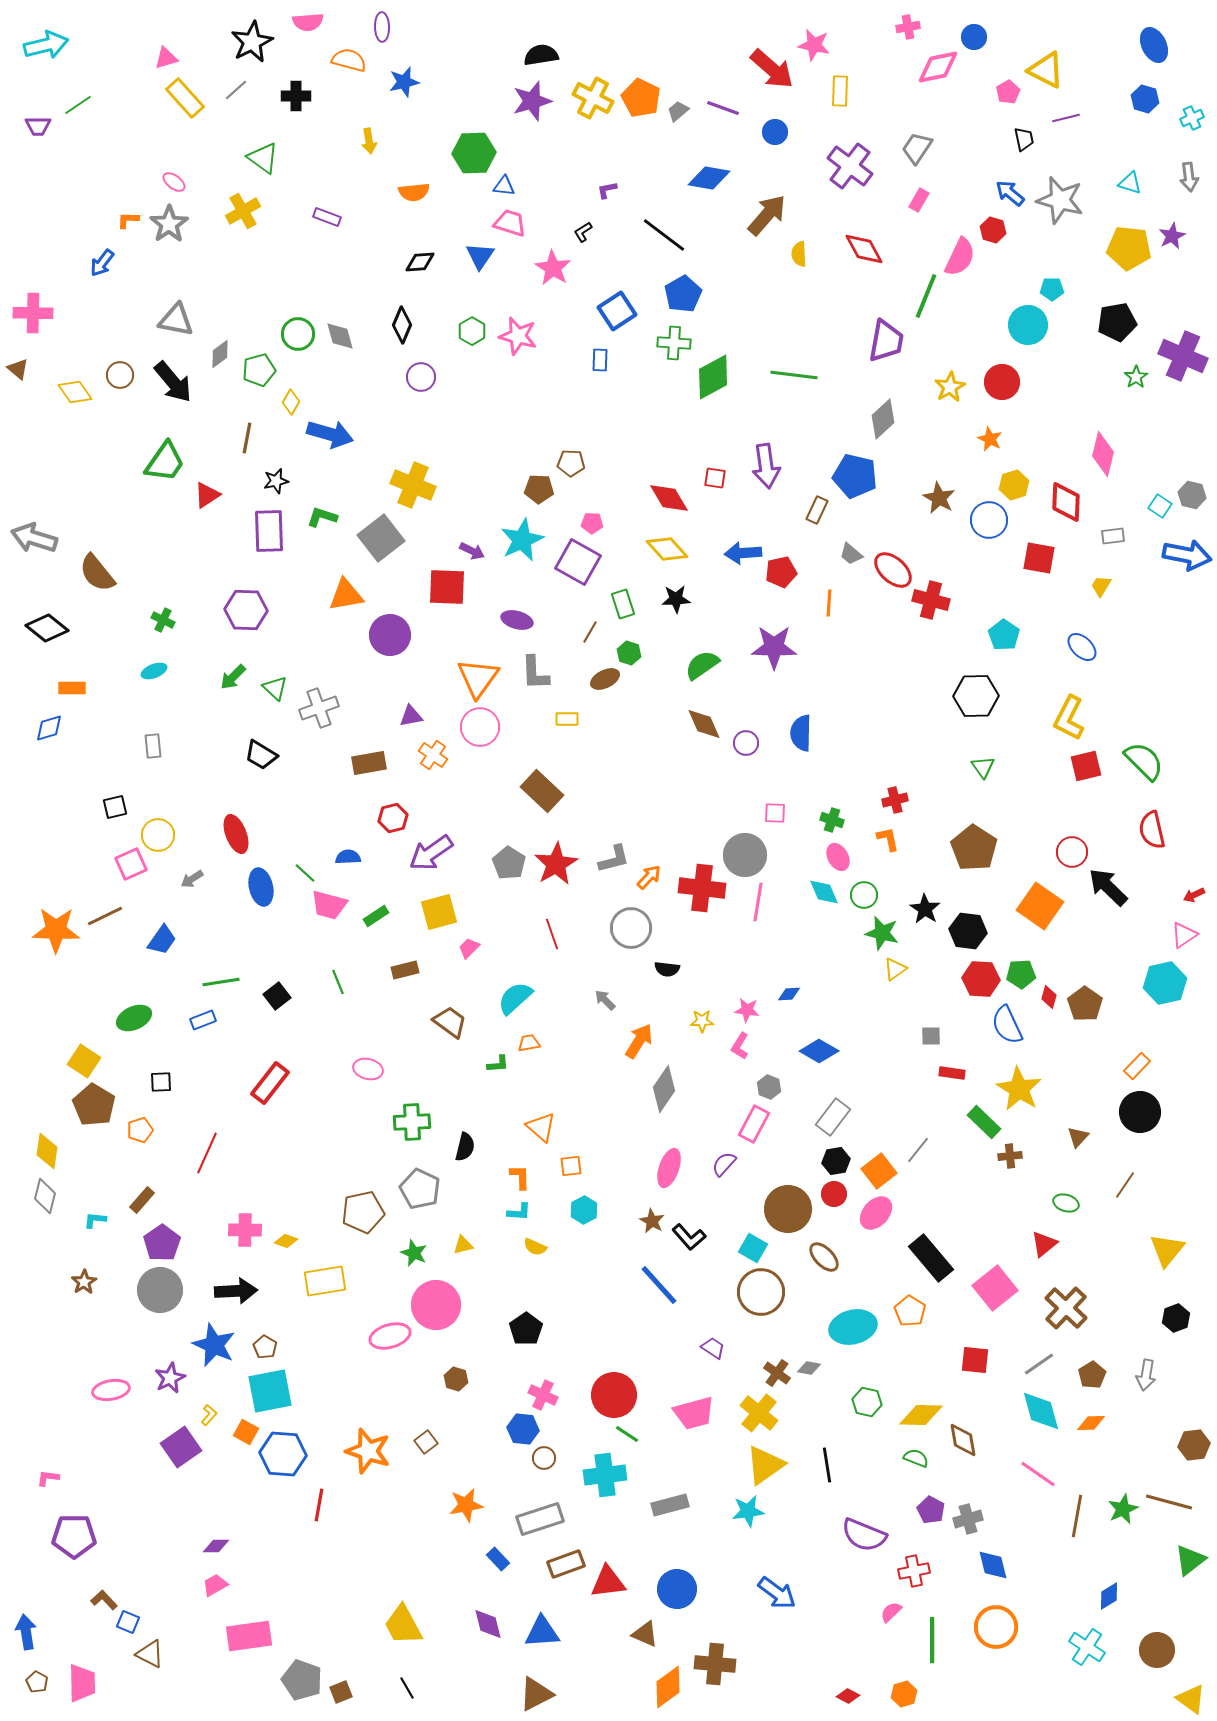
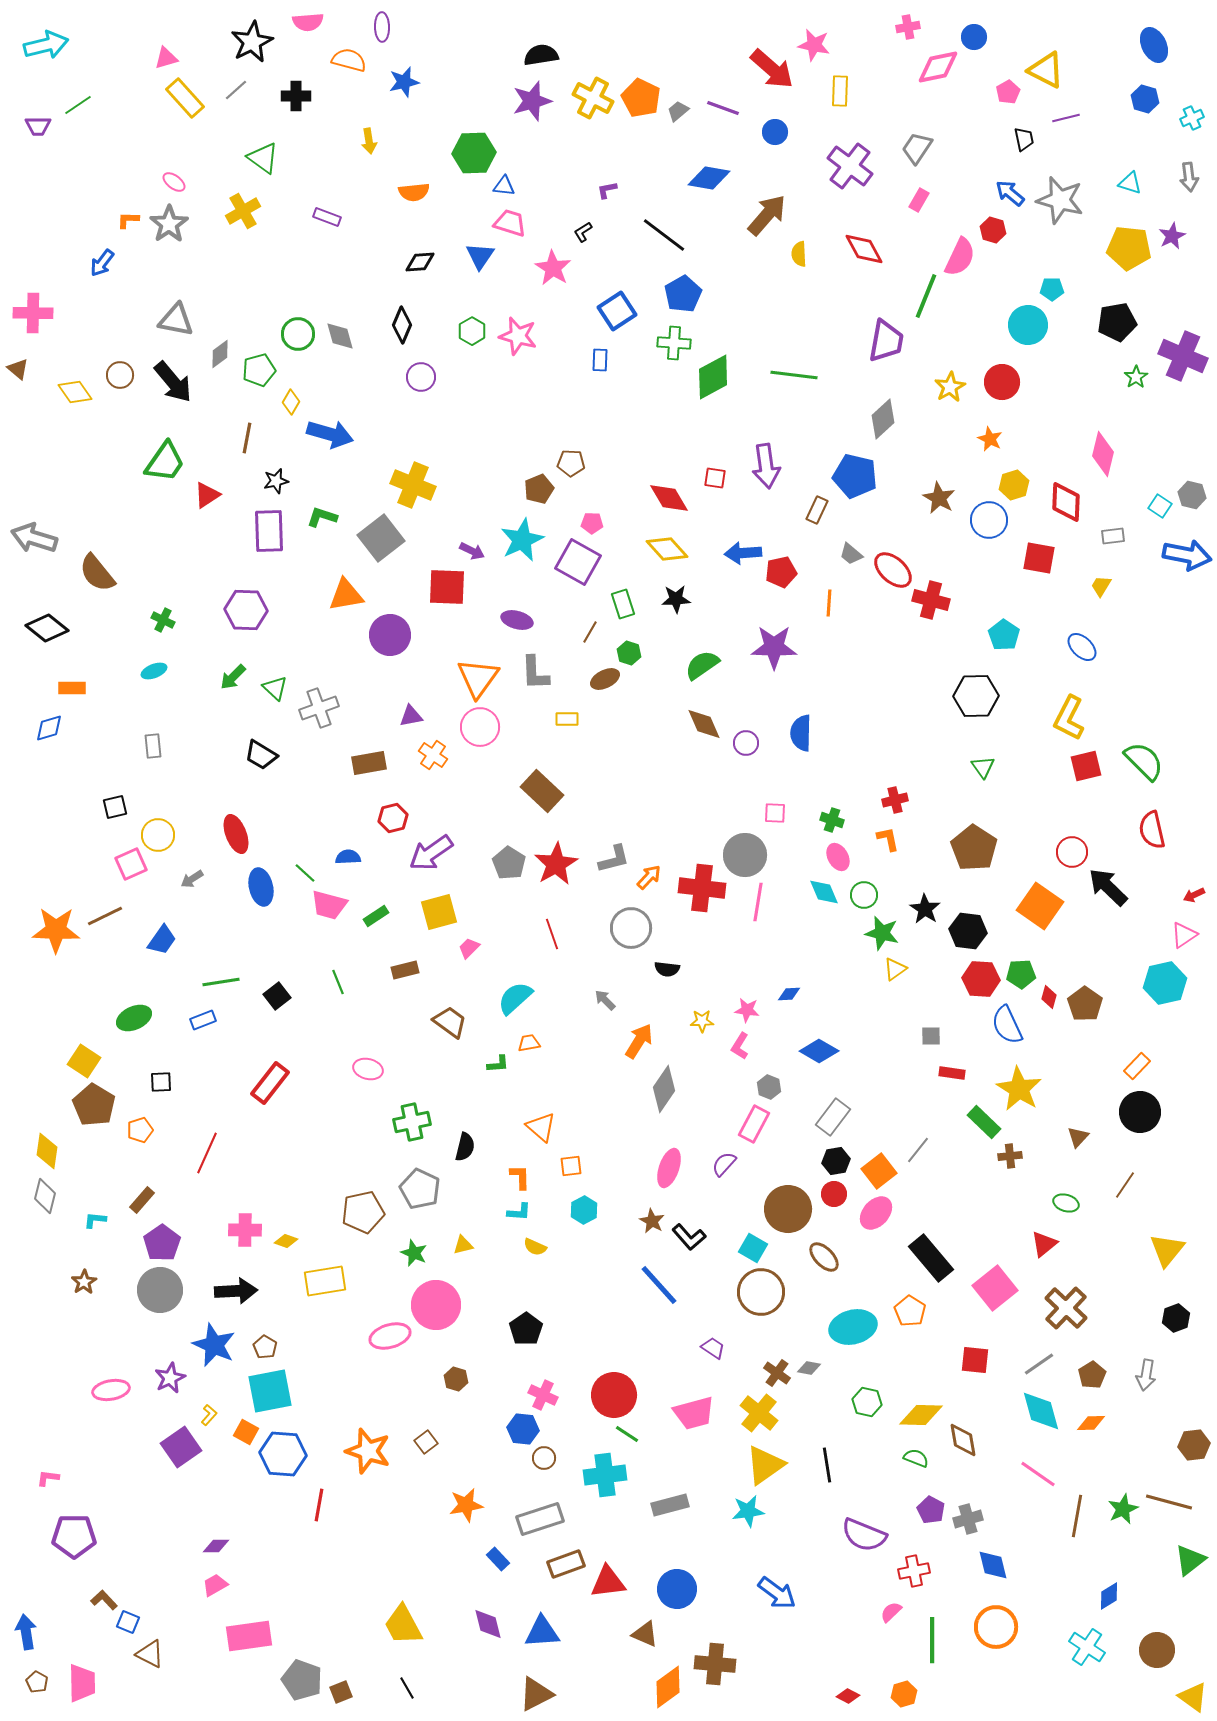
brown pentagon at (539, 489): rotated 24 degrees counterclockwise
green cross at (412, 1122): rotated 9 degrees counterclockwise
yellow triangle at (1191, 1699): moved 2 px right, 2 px up
